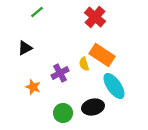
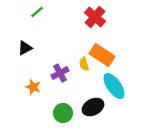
black ellipse: rotated 15 degrees counterclockwise
